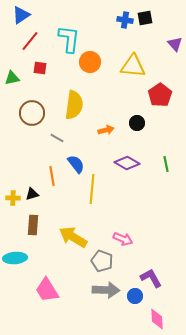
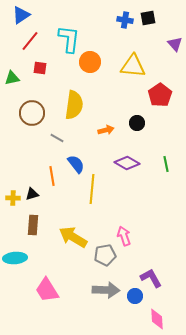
black square: moved 3 px right
pink arrow: moved 1 px right, 3 px up; rotated 132 degrees counterclockwise
gray pentagon: moved 3 px right, 6 px up; rotated 30 degrees counterclockwise
